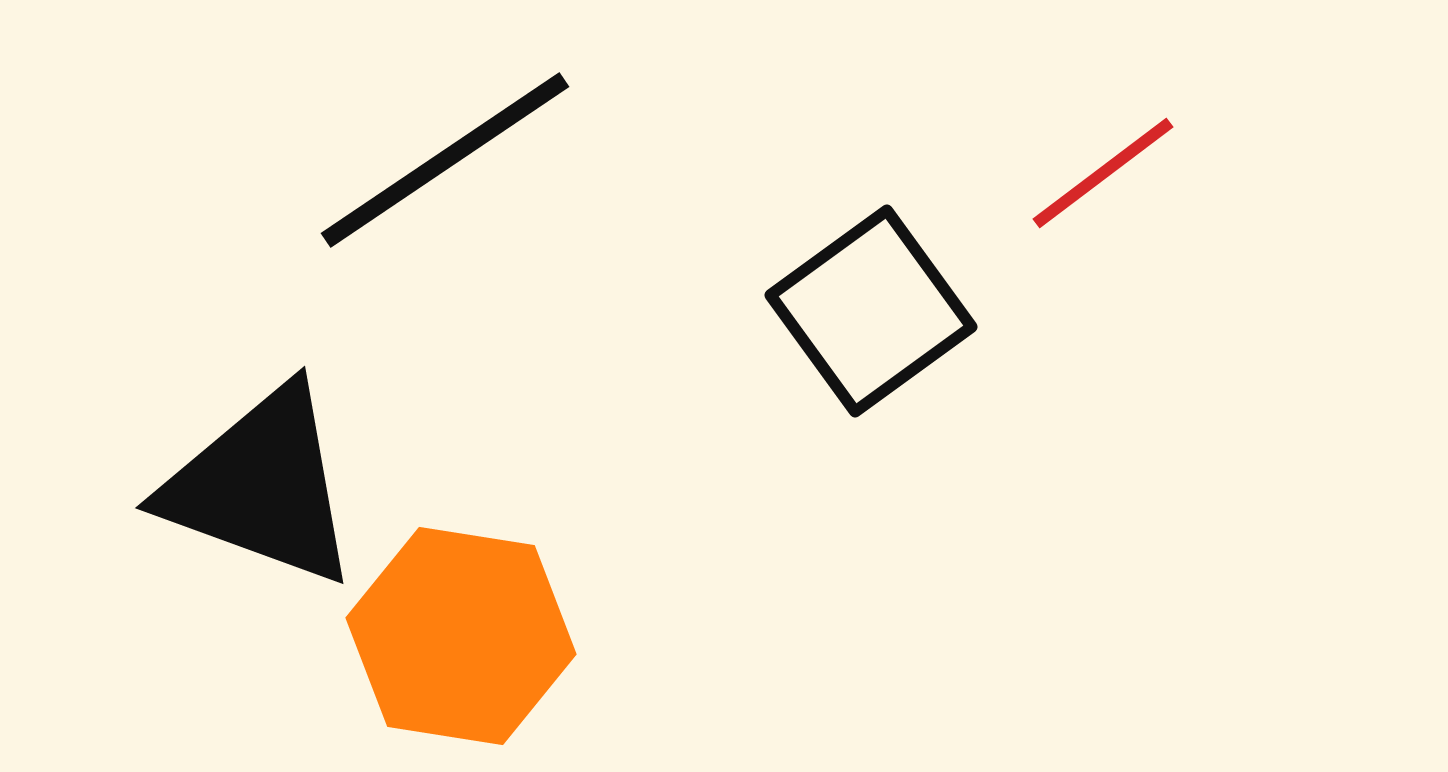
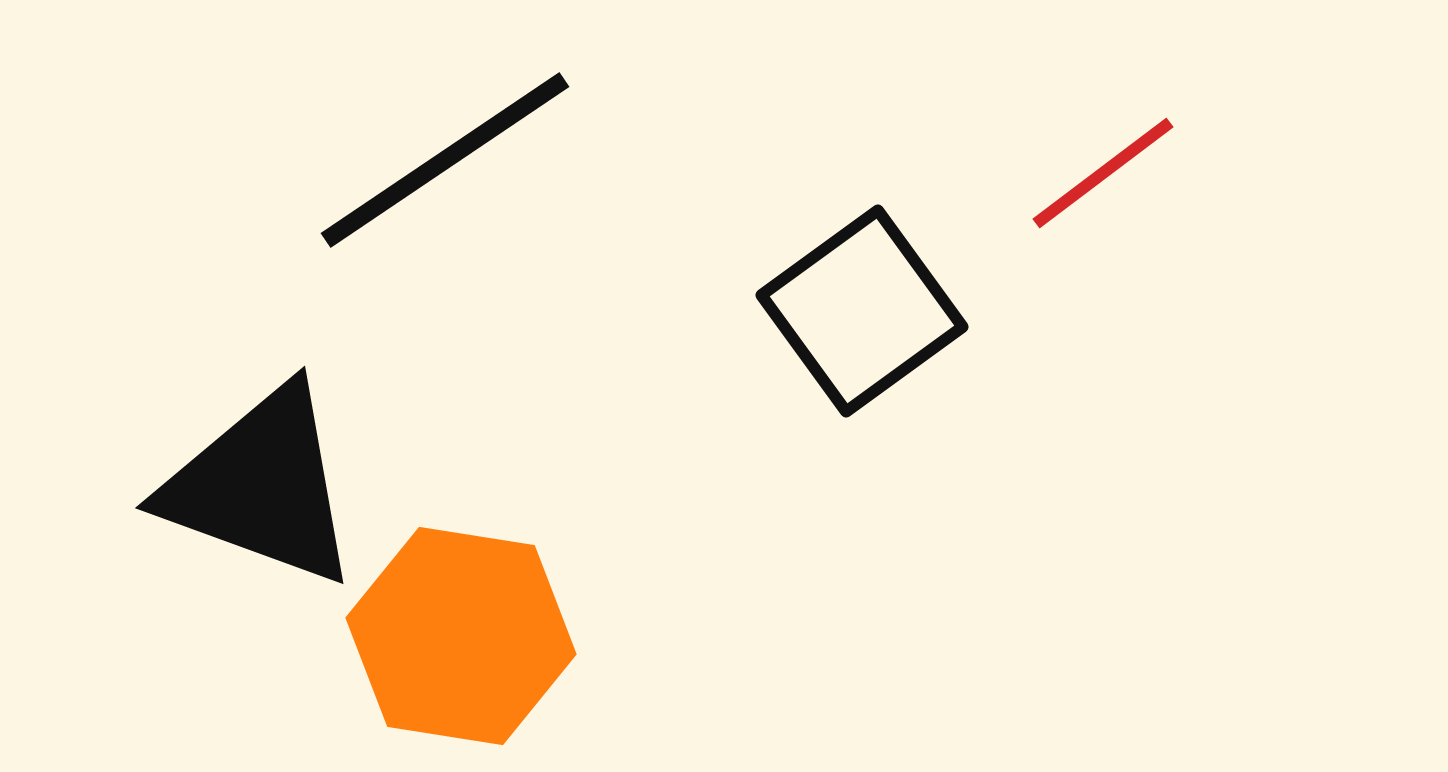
black square: moved 9 px left
